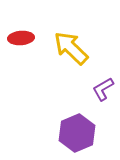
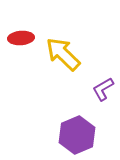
yellow arrow: moved 8 px left, 6 px down
purple hexagon: moved 2 px down
